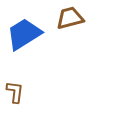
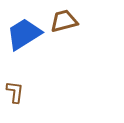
brown trapezoid: moved 6 px left, 3 px down
